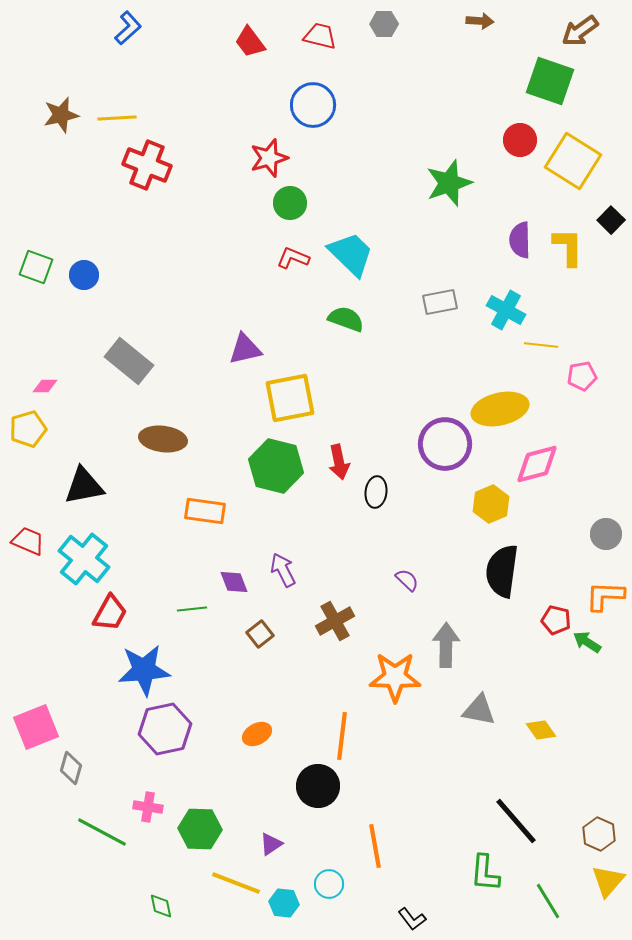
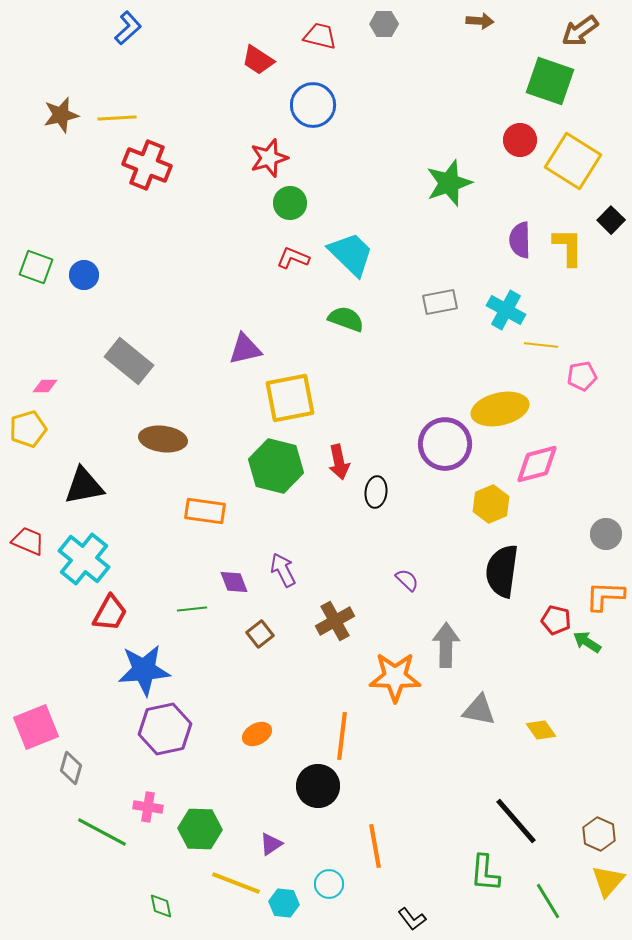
red trapezoid at (250, 42): moved 8 px right, 18 px down; rotated 20 degrees counterclockwise
